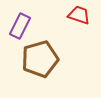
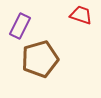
red trapezoid: moved 2 px right
